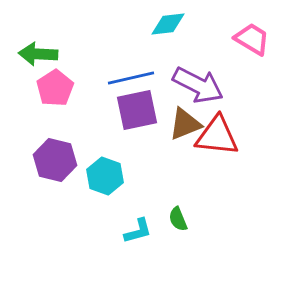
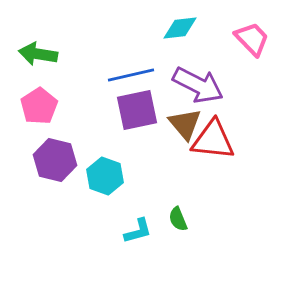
cyan diamond: moved 12 px right, 4 px down
pink trapezoid: rotated 15 degrees clockwise
green arrow: rotated 6 degrees clockwise
blue line: moved 3 px up
pink pentagon: moved 16 px left, 18 px down
brown triangle: rotated 48 degrees counterclockwise
red triangle: moved 4 px left, 4 px down
